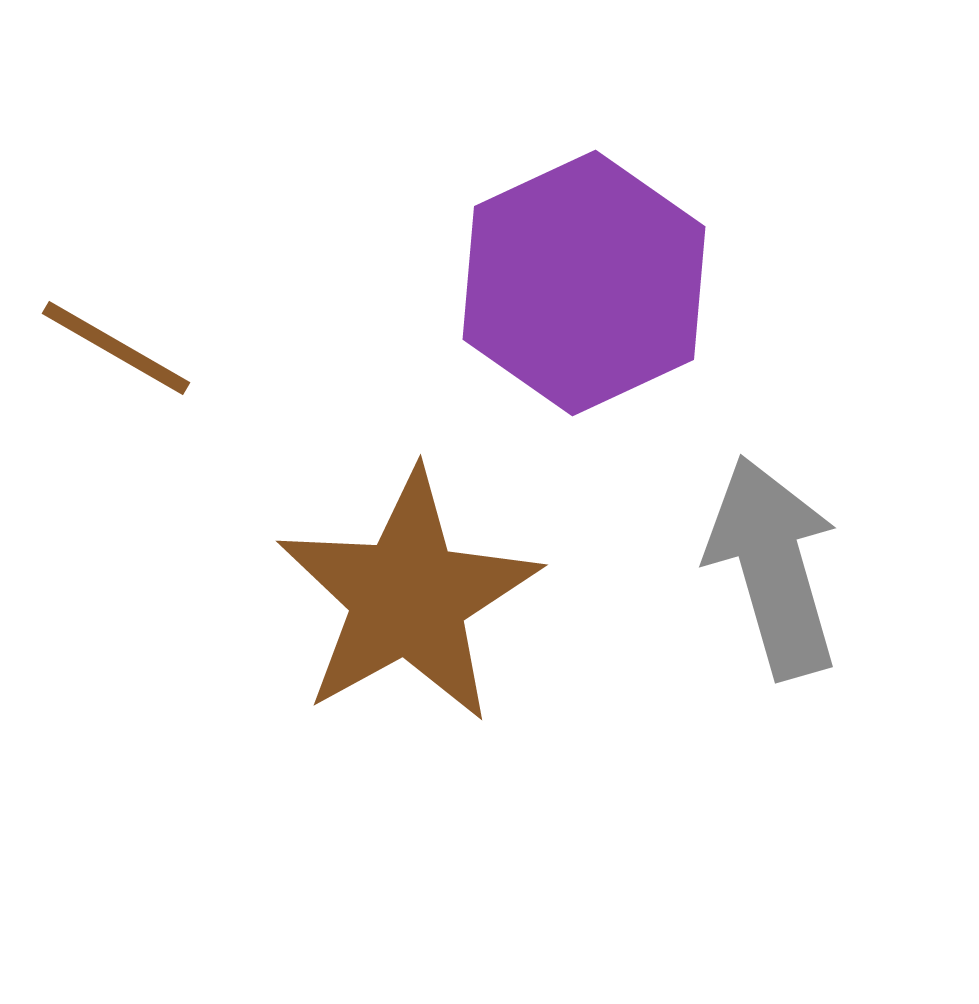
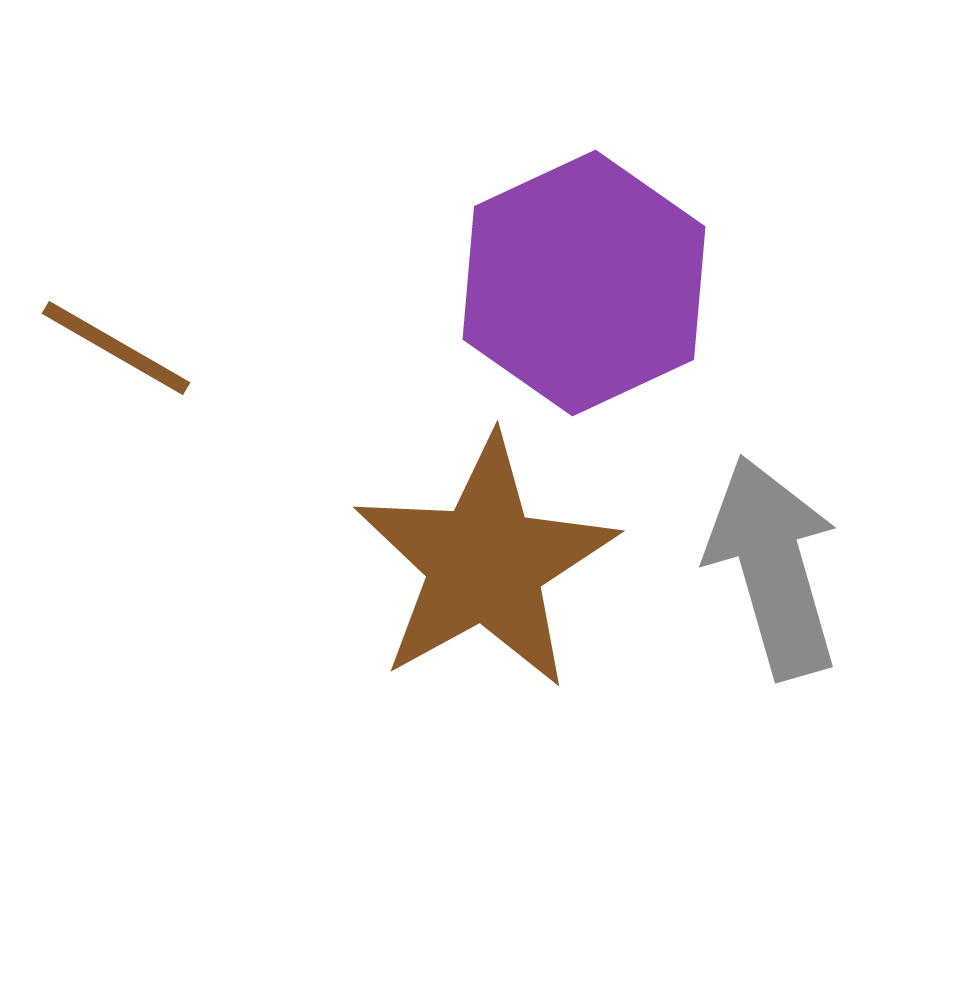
brown star: moved 77 px right, 34 px up
